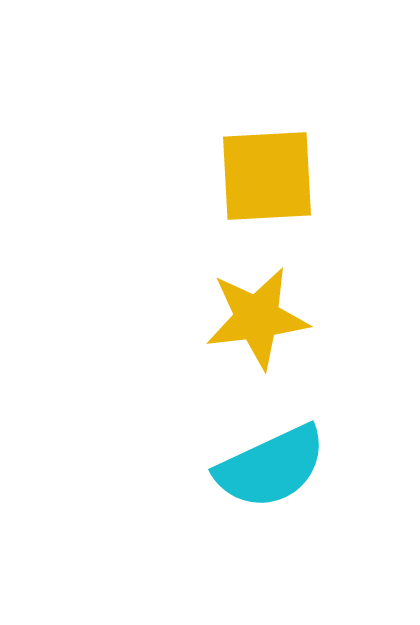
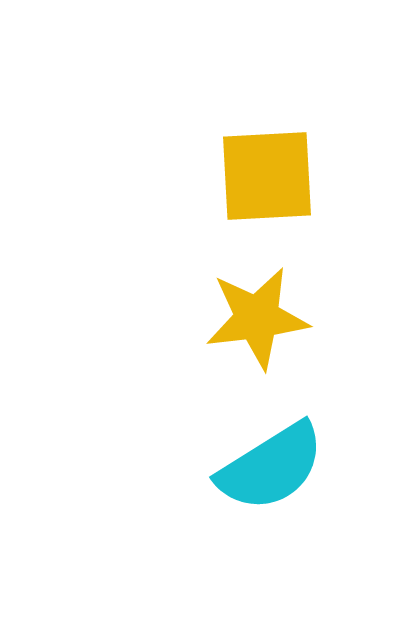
cyan semicircle: rotated 7 degrees counterclockwise
